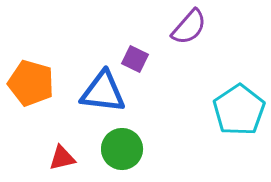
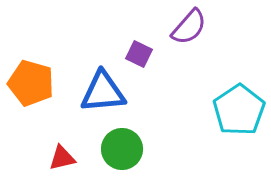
purple square: moved 4 px right, 5 px up
blue triangle: rotated 12 degrees counterclockwise
